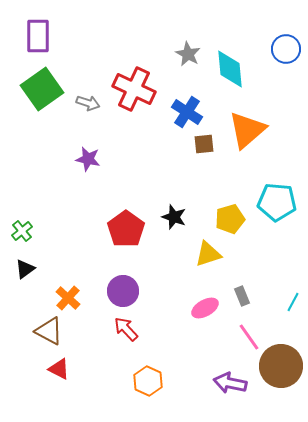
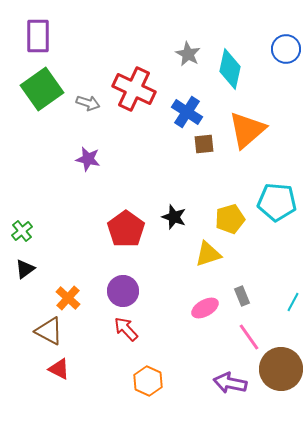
cyan diamond: rotated 18 degrees clockwise
brown circle: moved 3 px down
